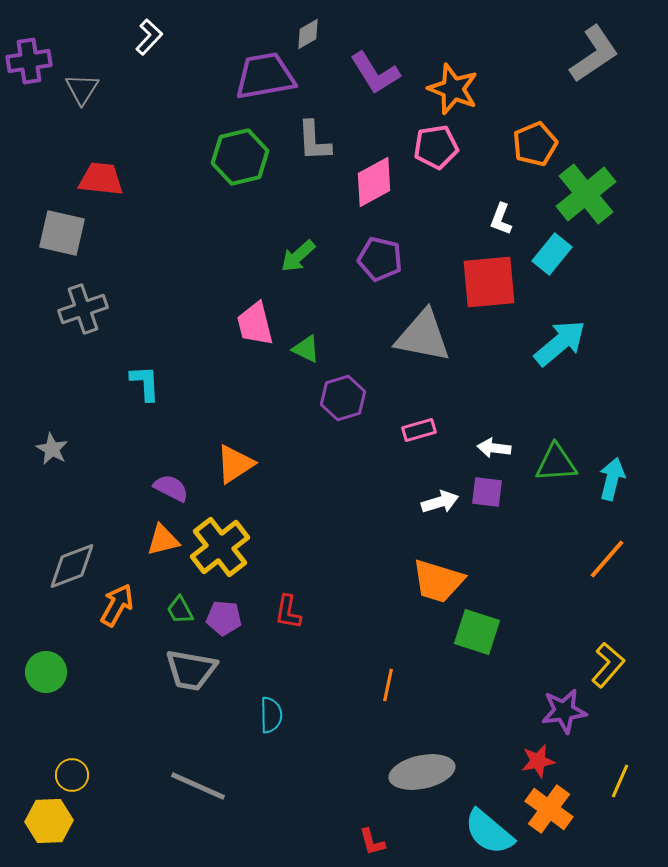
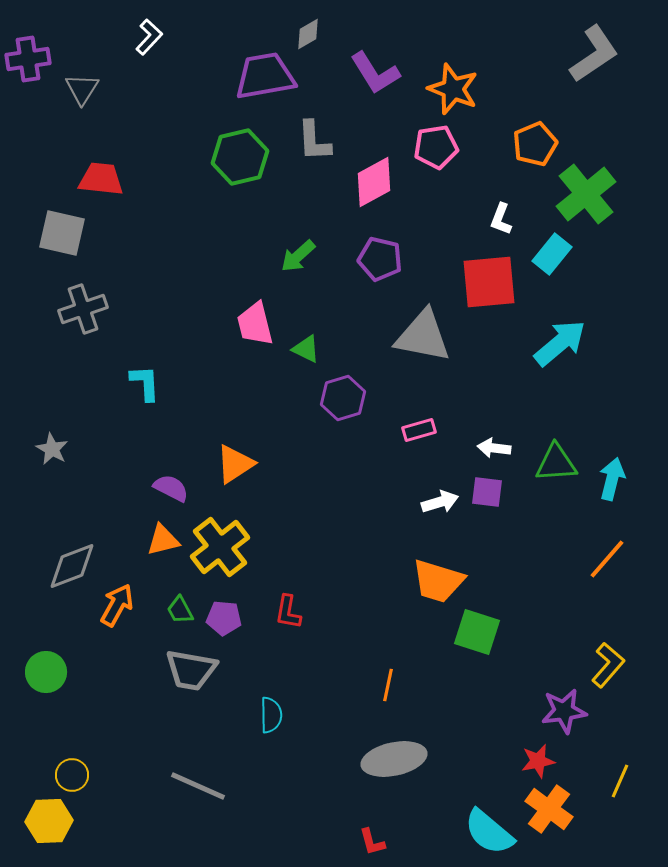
purple cross at (29, 61): moved 1 px left, 2 px up
gray ellipse at (422, 772): moved 28 px left, 13 px up
